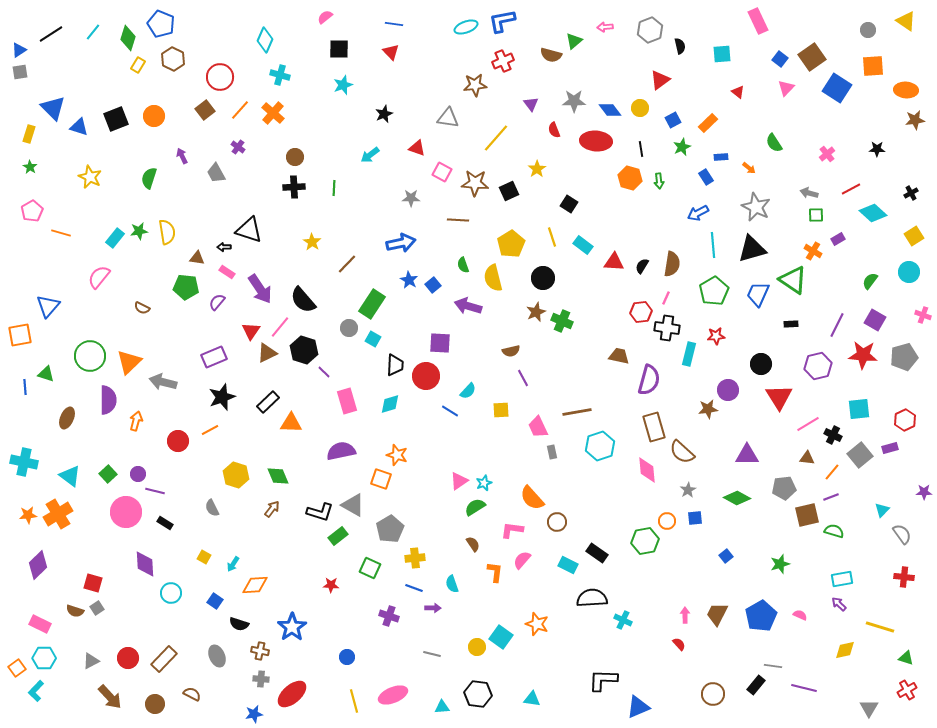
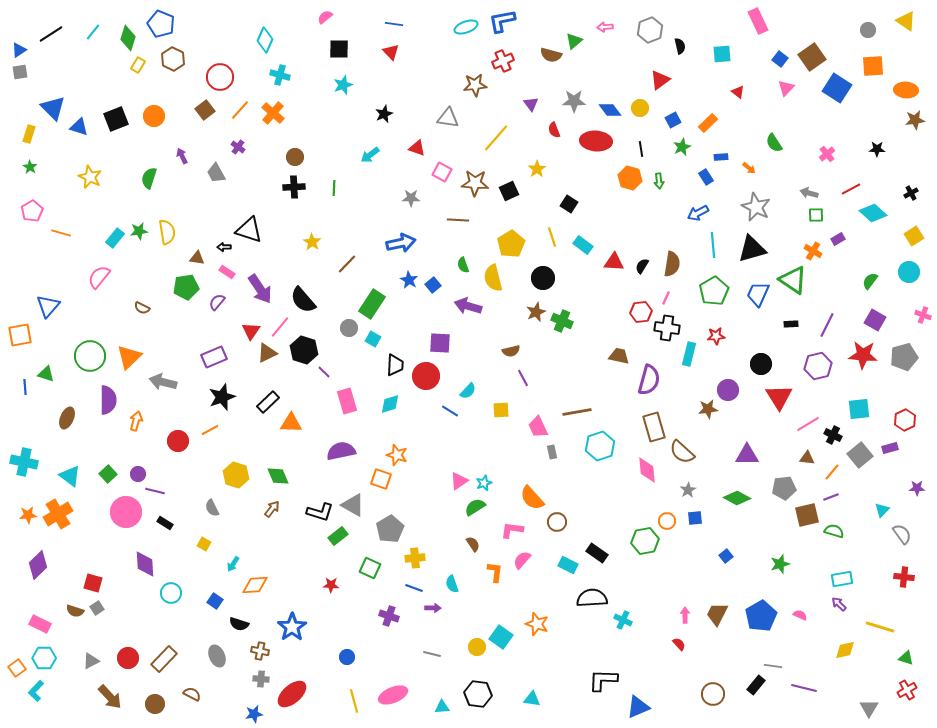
green pentagon at (186, 287): rotated 15 degrees counterclockwise
purple line at (837, 325): moved 10 px left
orange triangle at (129, 362): moved 5 px up
purple star at (924, 492): moved 7 px left, 4 px up
yellow square at (204, 557): moved 13 px up
